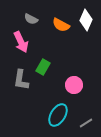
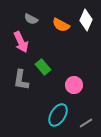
green rectangle: rotated 70 degrees counterclockwise
